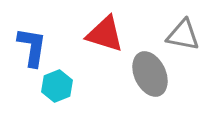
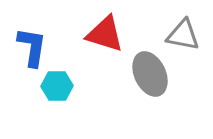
cyan hexagon: rotated 20 degrees clockwise
